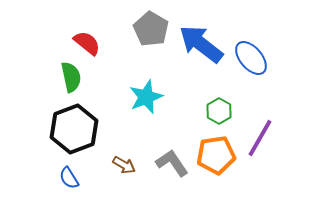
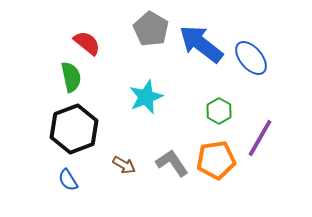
orange pentagon: moved 5 px down
blue semicircle: moved 1 px left, 2 px down
